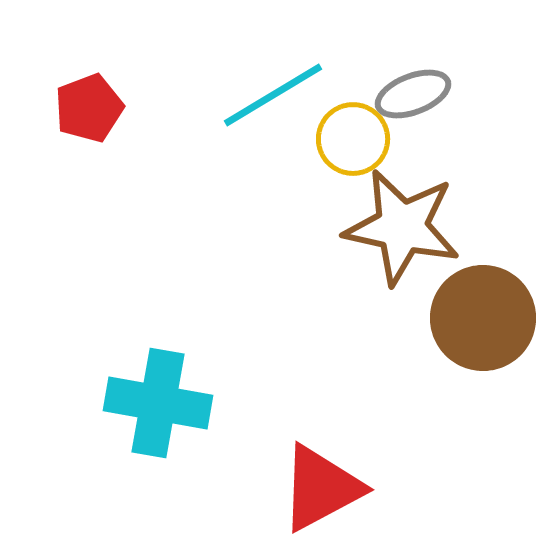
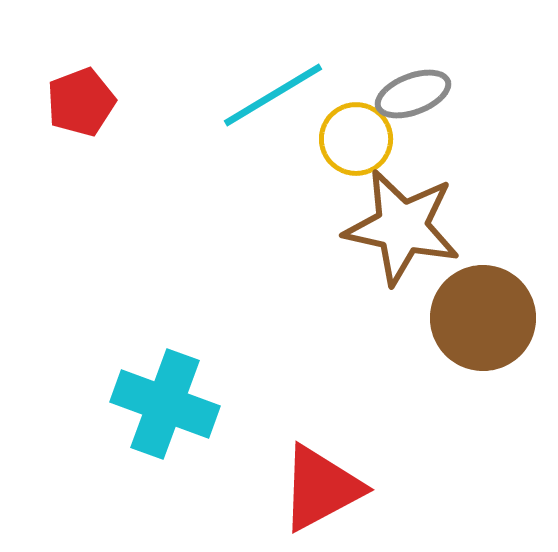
red pentagon: moved 8 px left, 6 px up
yellow circle: moved 3 px right
cyan cross: moved 7 px right, 1 px down; rotated 10 degrees clockwise
